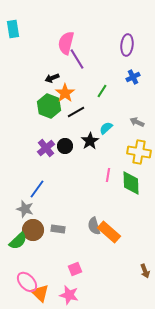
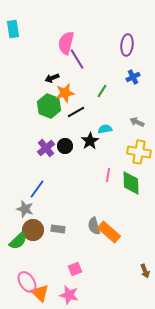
orange star: rotated 24 degrees clockwise
cyan semicircle: moved 1 px left, 1 px down; rotated 32 degrees clockwise
pink ellipse: rotated 10 degrees clockwise
